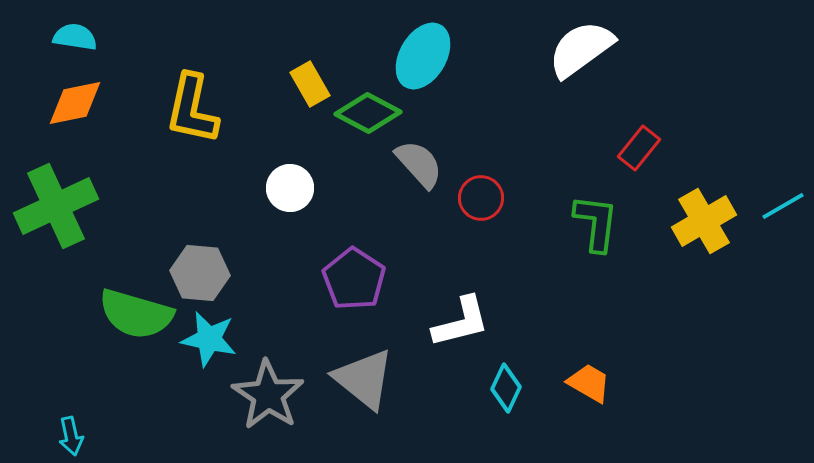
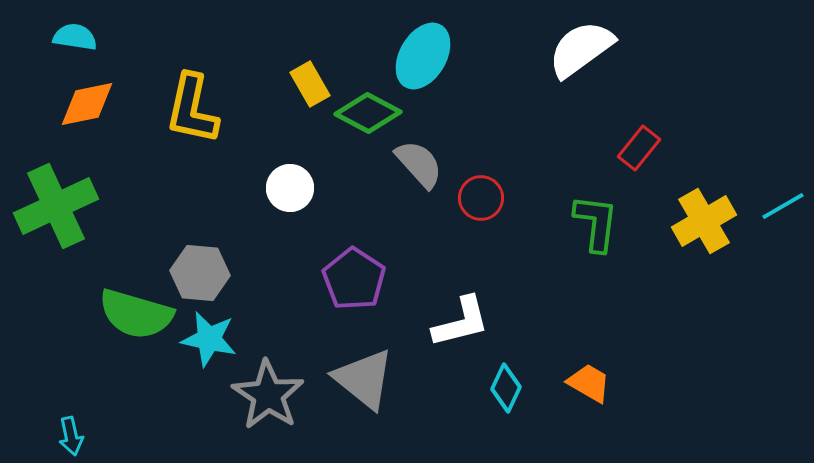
orange diamond: moved 12 px right, 1 px down
